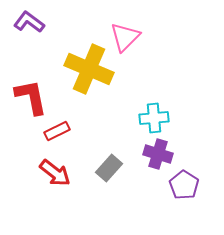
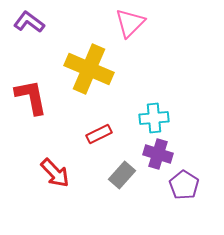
pink triangle: moved 5 px right, 14 px up
red rectangle: moved 42 px right, 3 px down
gray rectangle: moved 13 px right, 7 px down
red arrow: rotated 8 degrees clockwise
